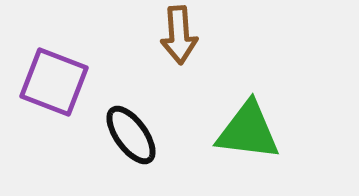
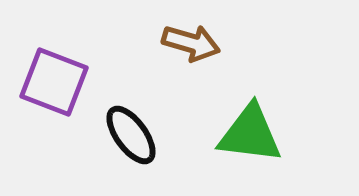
brown arrow: moved 12 px right, 8 px down; rotated 70 degrees counterclockwise
green triangle: moved 2 px right, 3 px down
